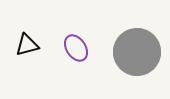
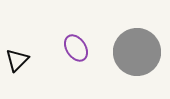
black triangle: moved 10 px left, 15 px down; rotated 30 degrees counterclockwise
